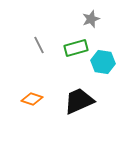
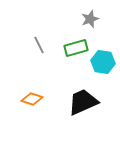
gray star: moved 1 px left
black trapezoid: moved 4 px right, 1 px down
